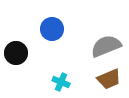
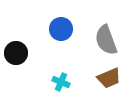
blue circle: moved 9 px right
gray semicircle: moved 6 px up; rotated 88 degrees counterclockwise
brown trapezoid: moved 1 px up
